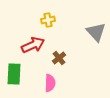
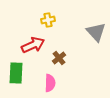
green rectangle: moved 2 px right, 1 px up
